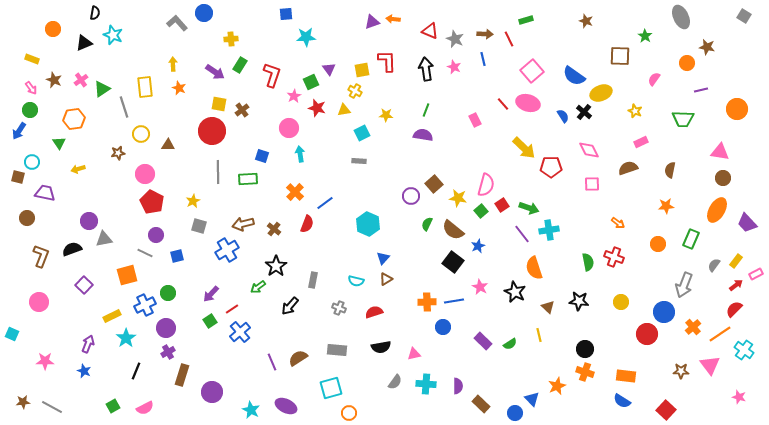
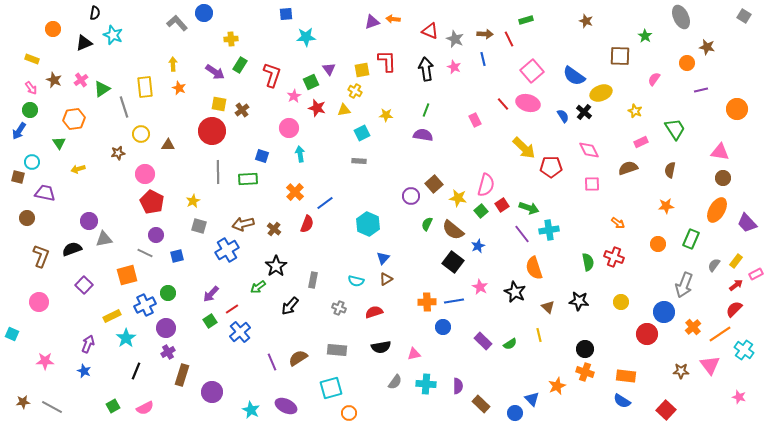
green trapezoid at (683, 119): moved 8 px left, 10 px down; rotated 125 degrees counterclockwise
